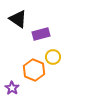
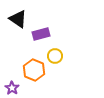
yellow circle: moved 2 px right, 1 px up
